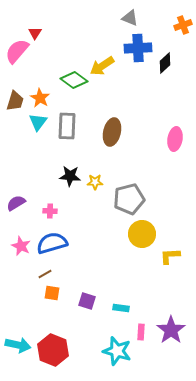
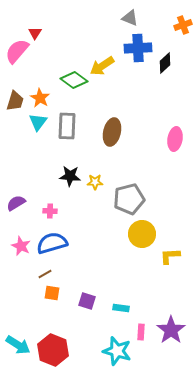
cyan arrow: rotated 20 degrees clockwise
